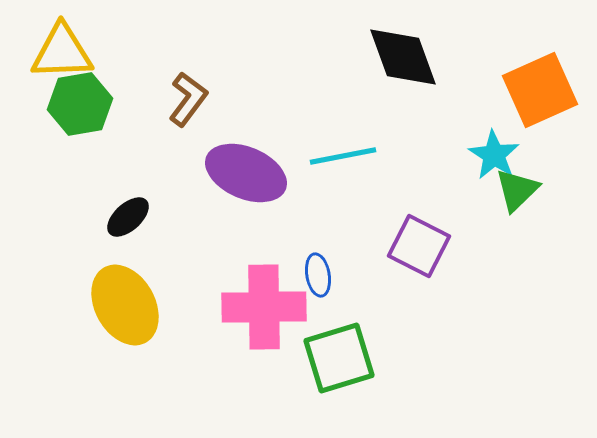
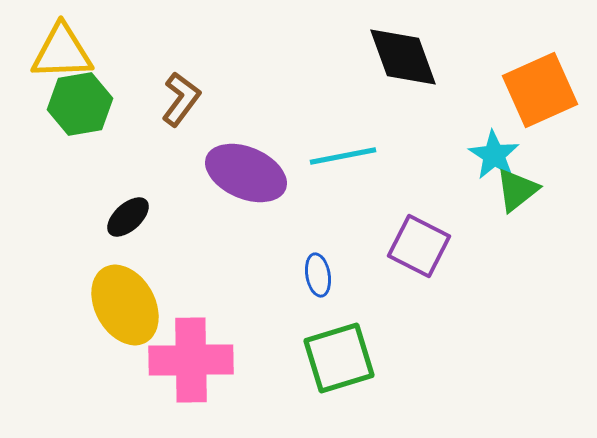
brown L-shape: moved 7 px left
green triangle: rotated 6 degrees clockwise
pink cross: moved 73 px left, 53 px down
